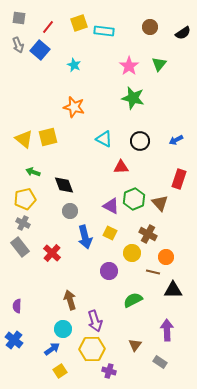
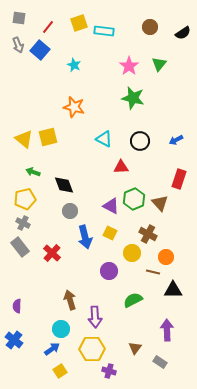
purple arrow at (95, 321): moved 4 px up; rotated 15 degrees clockwise
cyan circle at (63, 329): moved 2 px left
brown triangle at (135, 345): moved 3 px down
